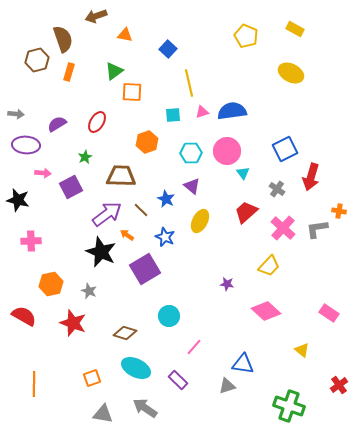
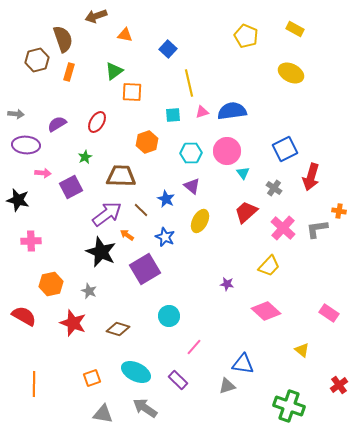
gray cross at (277, 189): moved 3 px left, 1 px up
brown diamond at (125, 333): moved 7 px left, 4 px up
cyan ellipse at (136, 368): moved 4 px down
